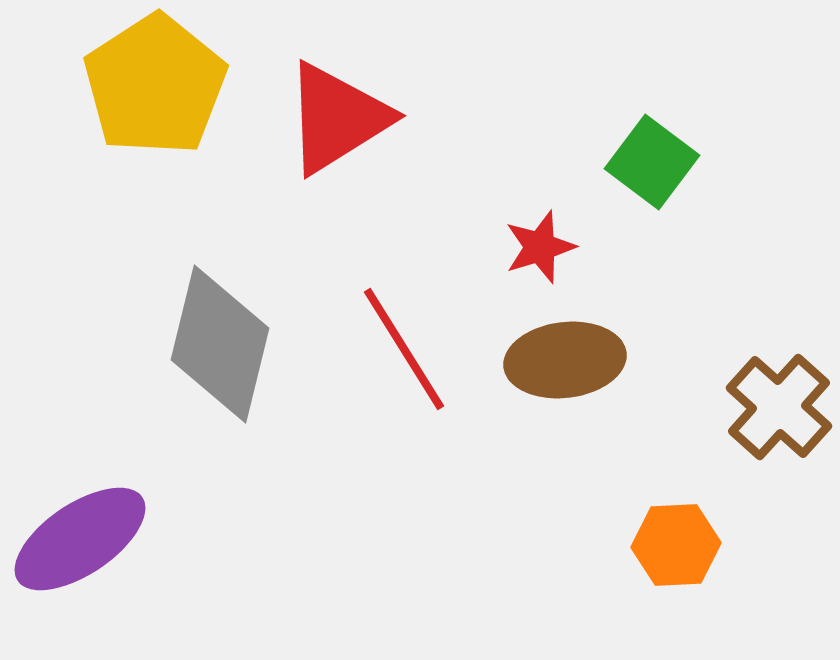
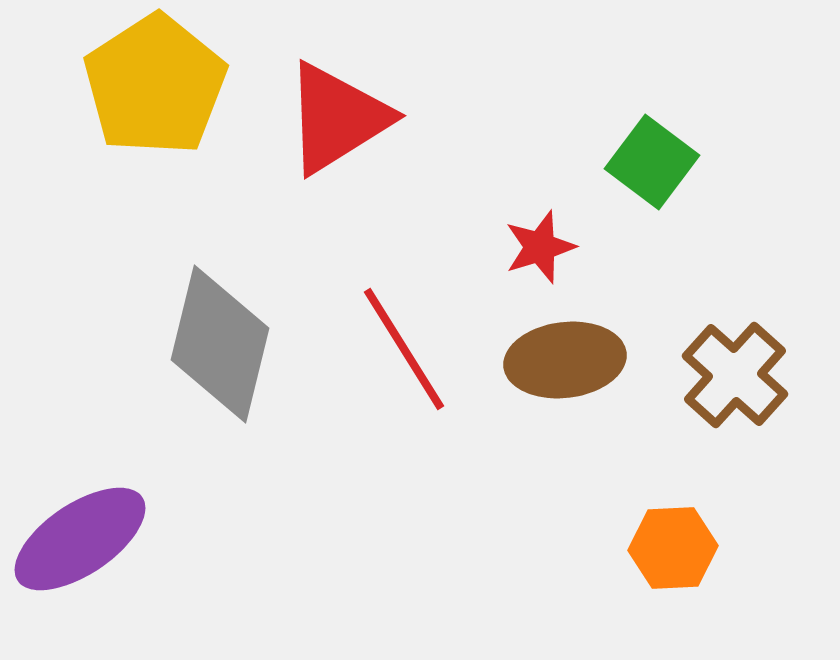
brown cross: moved 44 px left, 32 px up
orange hexagon: moved 3 px left, 3 px down
